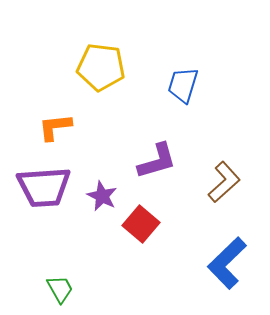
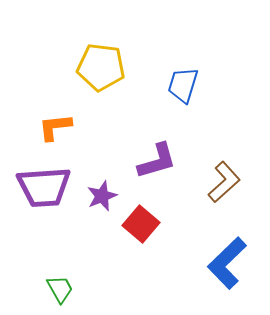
purple star: rotated 24 degrees clockwise
